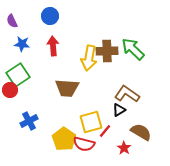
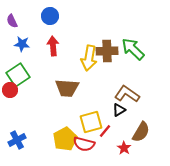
blue cross: moved 12 px left, 19 px down
brown semicircle: rotated 90 degrees clockwise
yellow pentagon: moved 1 px right; rotated 10 degrees clockwise
